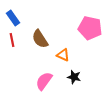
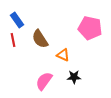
blue rectangle: moved 4 px right, 2 px down
red line: moved 1 px right
black star: rotated 16 degrees counterclockwise
